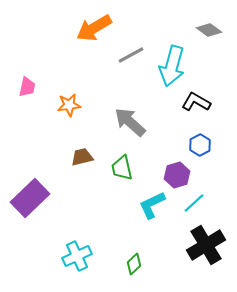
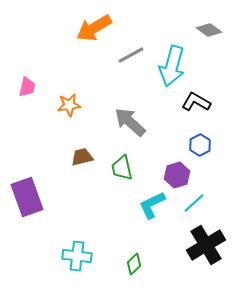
purple rectangle: moved 3 px left, 1 px up; rotated 66 degrees counterclockwise
cyan cross: rotated 32 degrees clockwise
